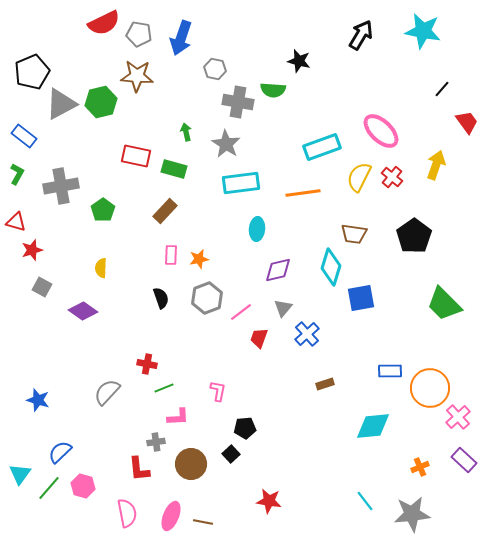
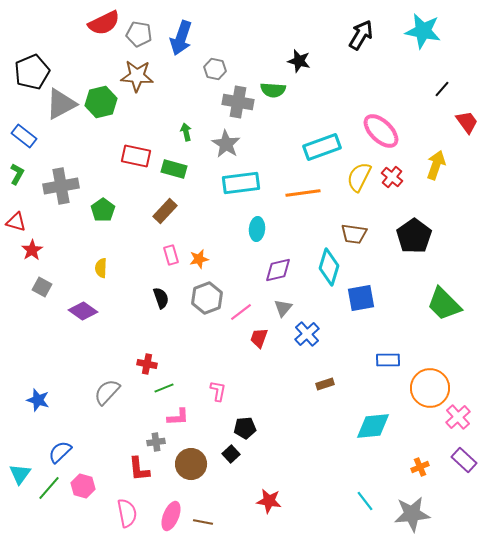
red star at (32, 250): rotated 15 degrees counterclockwise
pink rectangle at (171, 255): rotated 18 degrees counterclockwise
cyan diamond at (331, 267): moved 2 px left
blue rectangle at (390, 371): moved 2 px left, 11 px up
